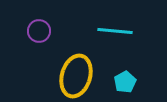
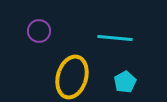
cyan line: moved 7 px down
yellow ellipse: moved 4 px left, 1 px down
